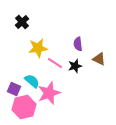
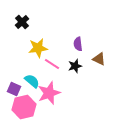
pink line: moved 3 px left, 1 px down
